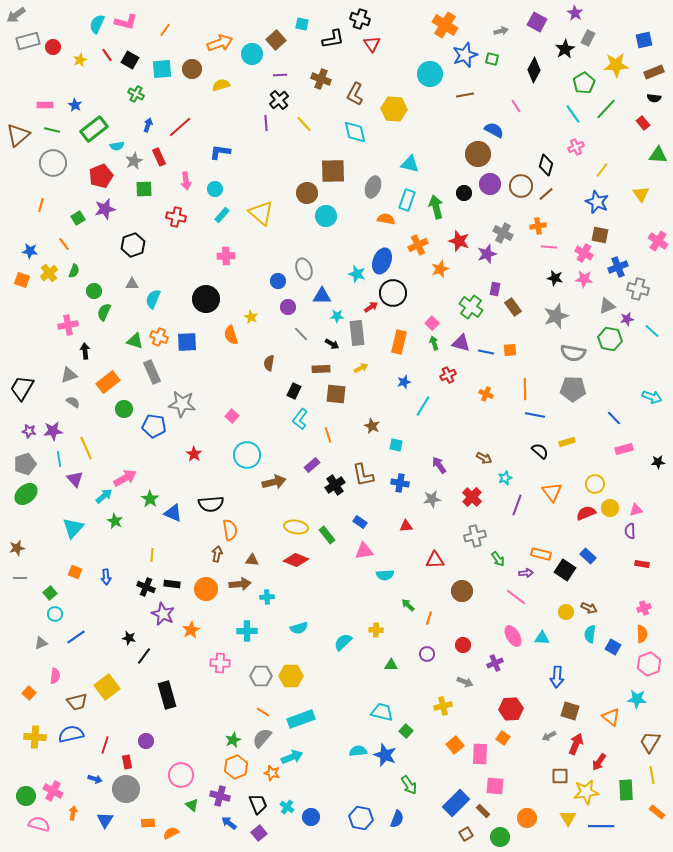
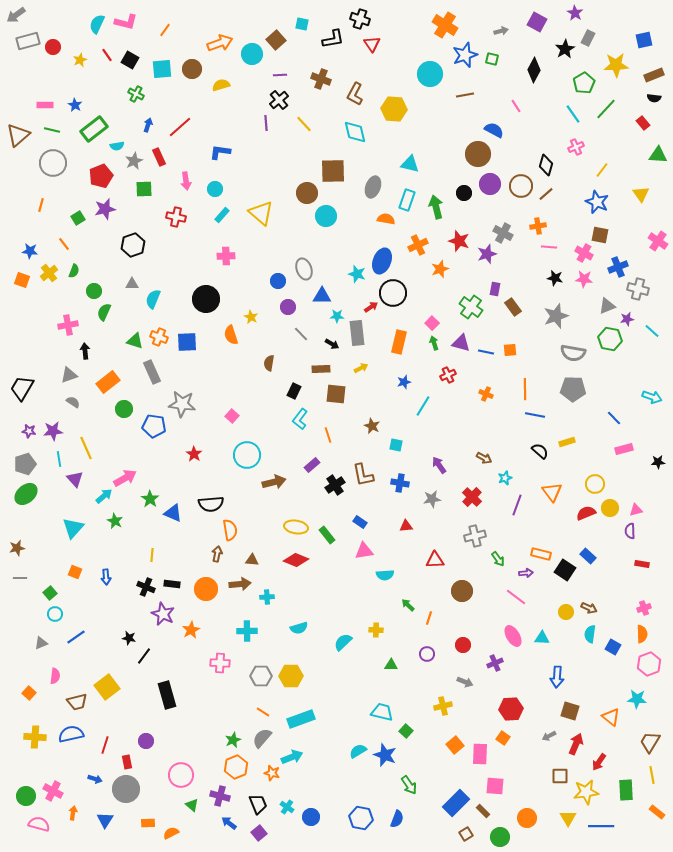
brown rectangle at (654, 72): moved 3 px down
cyan semicircle at (358, 751): rotated 24 degrees counterclockwise
